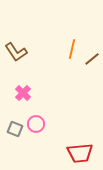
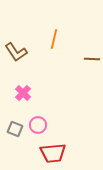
orange line: moved 18 px left, 10 px up
brown line: rotated 42 degrees clockwise
pink circle: moved 2 px right, 1 px down
red trapezoid: moved 27 px left
